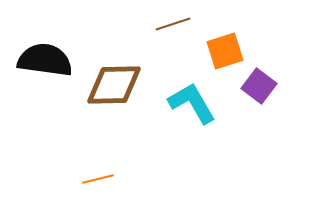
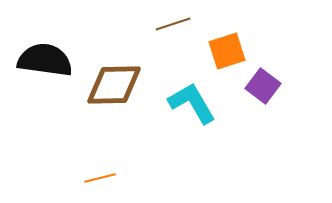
orange square: moved 2 px right
purple square: moved 4 px right
orange line: moved 2 px right, 1 px up
